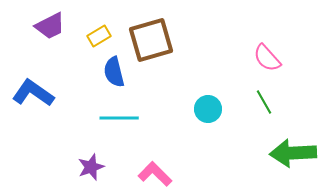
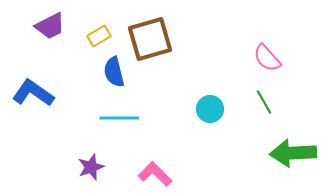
brown square: moved 1 px left, 1 px up
cyan circle: moved 2 px right
